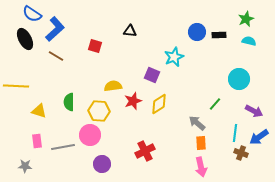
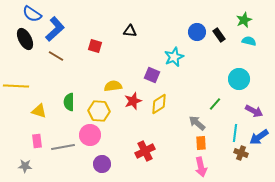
green star: moved 2 px left, 1 px down
black rectangle: rotated 56 degrees clockwise
